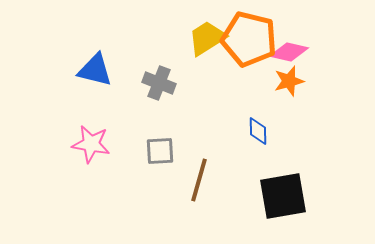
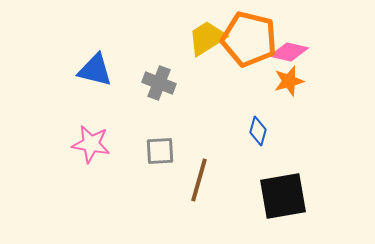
blue diamond: rotated 16 degrees clockwise
